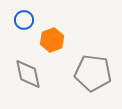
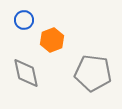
gray diamond: moved 2 px left, 1 px up
